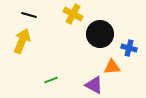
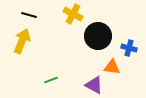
black circle: moved 2 px left, 2 px down
orange triangle: rotated 12 degrees clockwise
